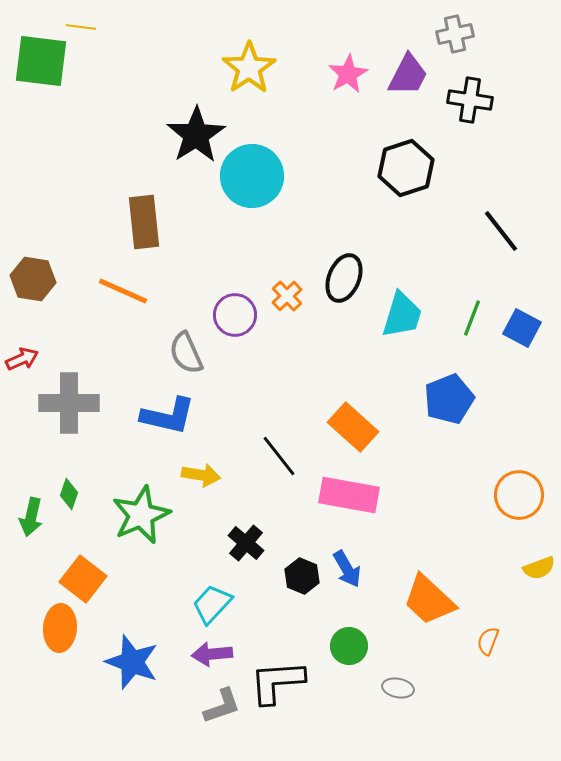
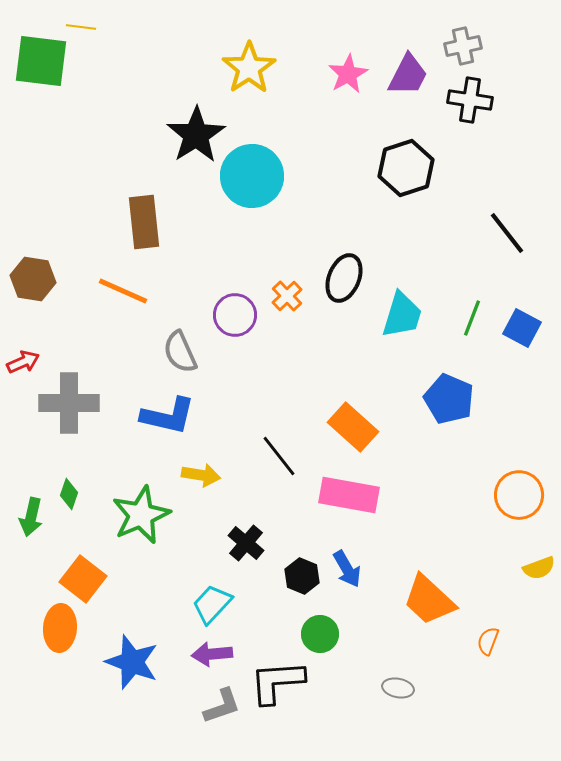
gray cross at (455, 34): moved 8 px right, 12 px down
black line at (501, 231): moved 6 px right, 2 px down
gray semicircle at (186, 353): moved 6 px left, 1 px up
red arrow at (22, 359): moved 1 px right, 3 px down
blue pentagon at (449, 399): rotated 27 degrees counterclockwise
green circle at (349, 646): moved 29 px left, 12 px up
